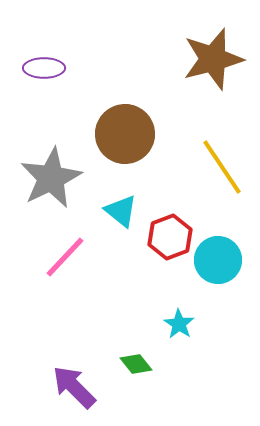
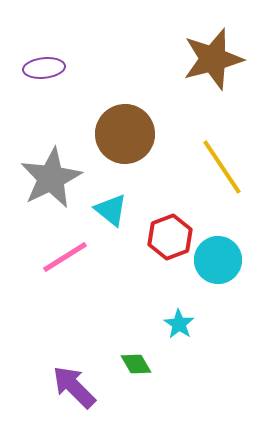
purple ellipse: rotated 6 degrees counterclockwise
cyan triangle: moved 10 px left, 1 px up
pink line: rotated 15 degrees clockwise
green diamond: rotated 8 degrees clockwise
